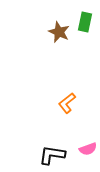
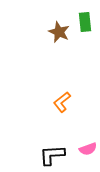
green rectangle: rotated 18 degrees counterclockwise
orange L-shape: moved 5 px left, 1 px up
black L-shape: rotated 12 degrees counterclockwise
